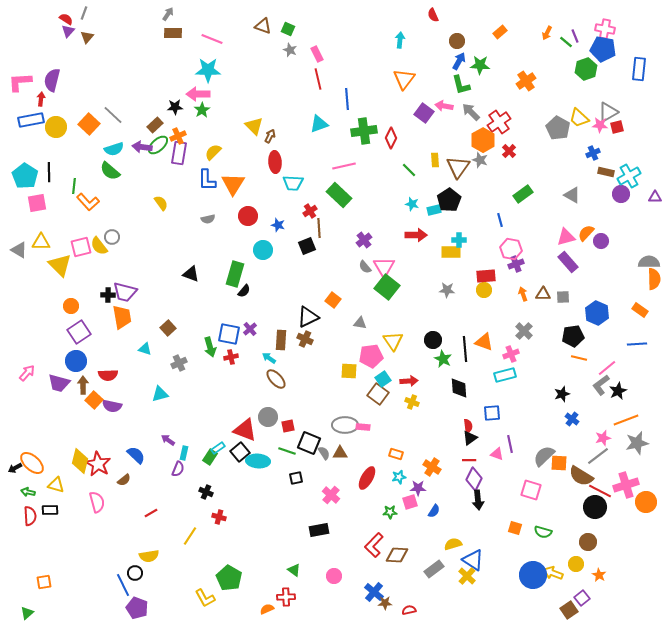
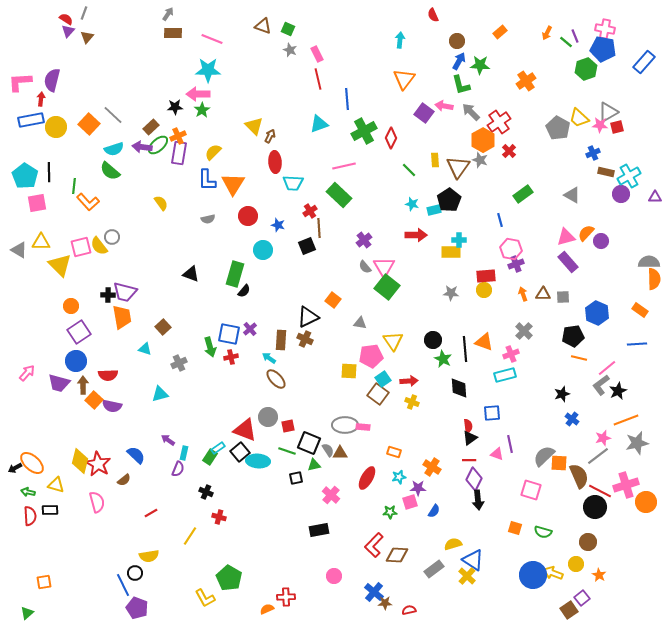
blue rectangle at (639, 69): moved 5 px right, 7 px up; rotated 35 degrees clockwise
brown rectangle at (155, 125): moved 4 px left, 2 px down
green cross at (364, 131): rotated 20 degrees counterclockwise
gray star at (447, 290): moved 4 px right, 3 px down
brown square at (168, 328): moved 5 px left, 1 px up
gray semicircle at (324, 453): moved 4 px right, 3 px up
orange rectangle at (396, 454): moved 2 px left, 2 px up
brown semicircle at (581, 476): moved 2 px left; rotated 145 degrees counterclockwise
green triangle at (294, 570): moved 20 px right, 105 px up; rotated 48 degrees counterclockwise
